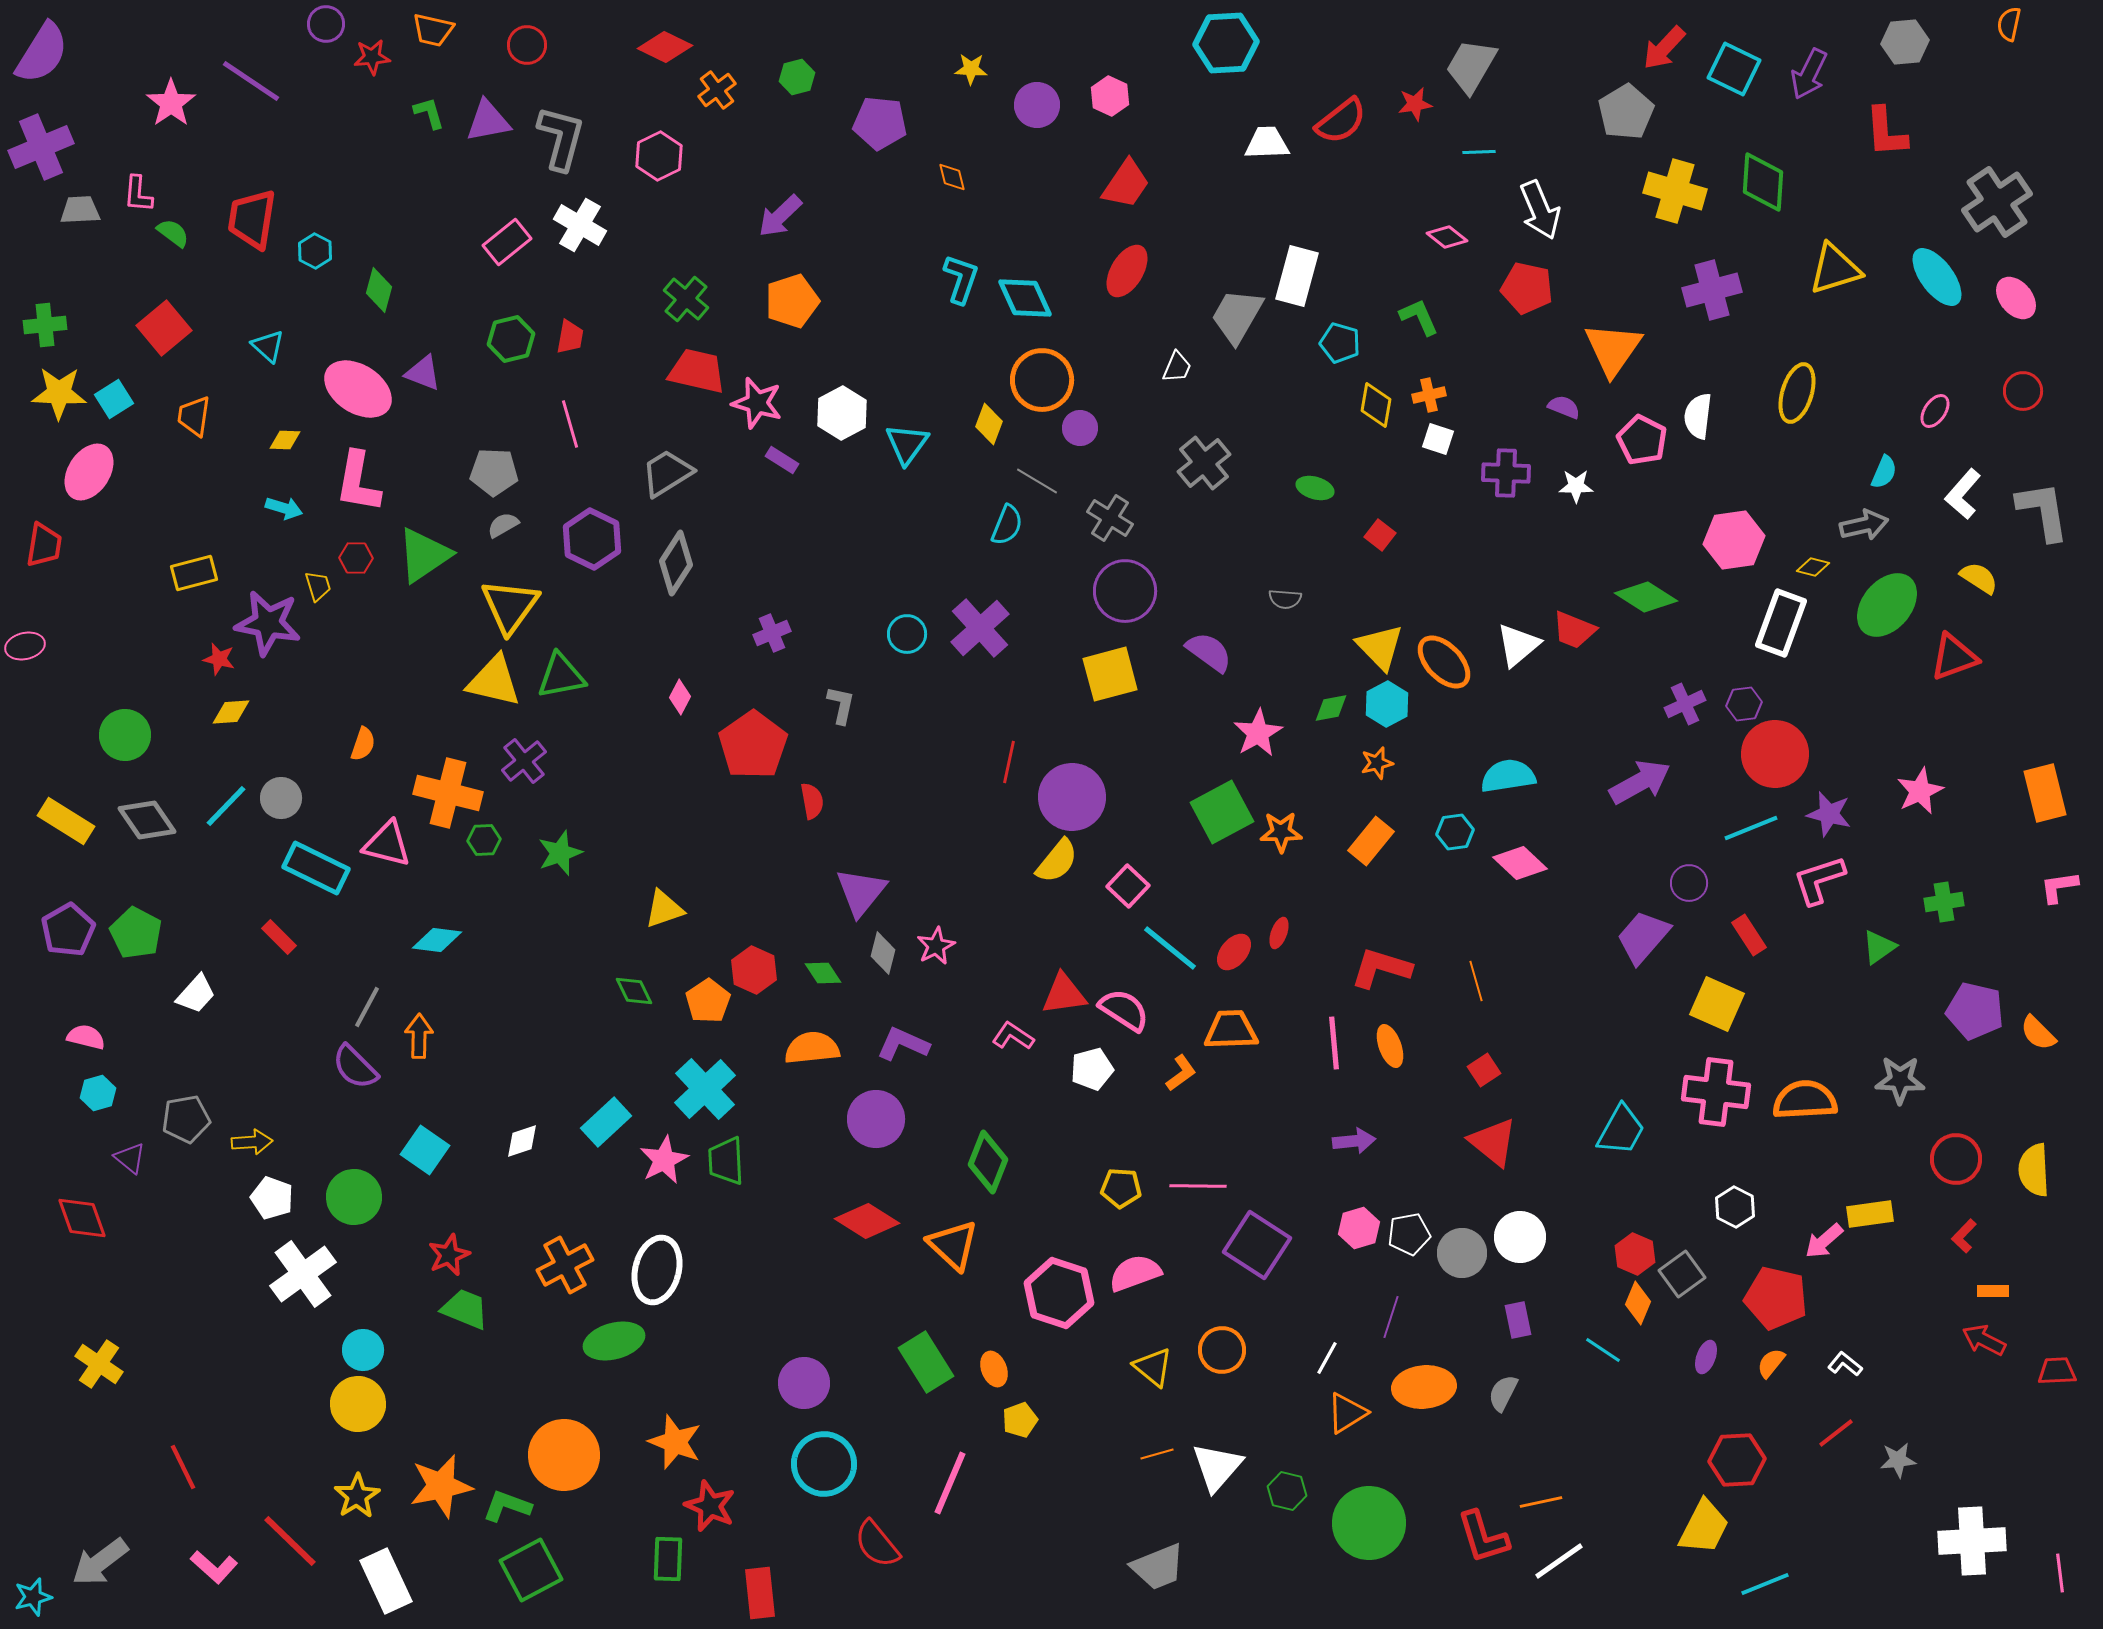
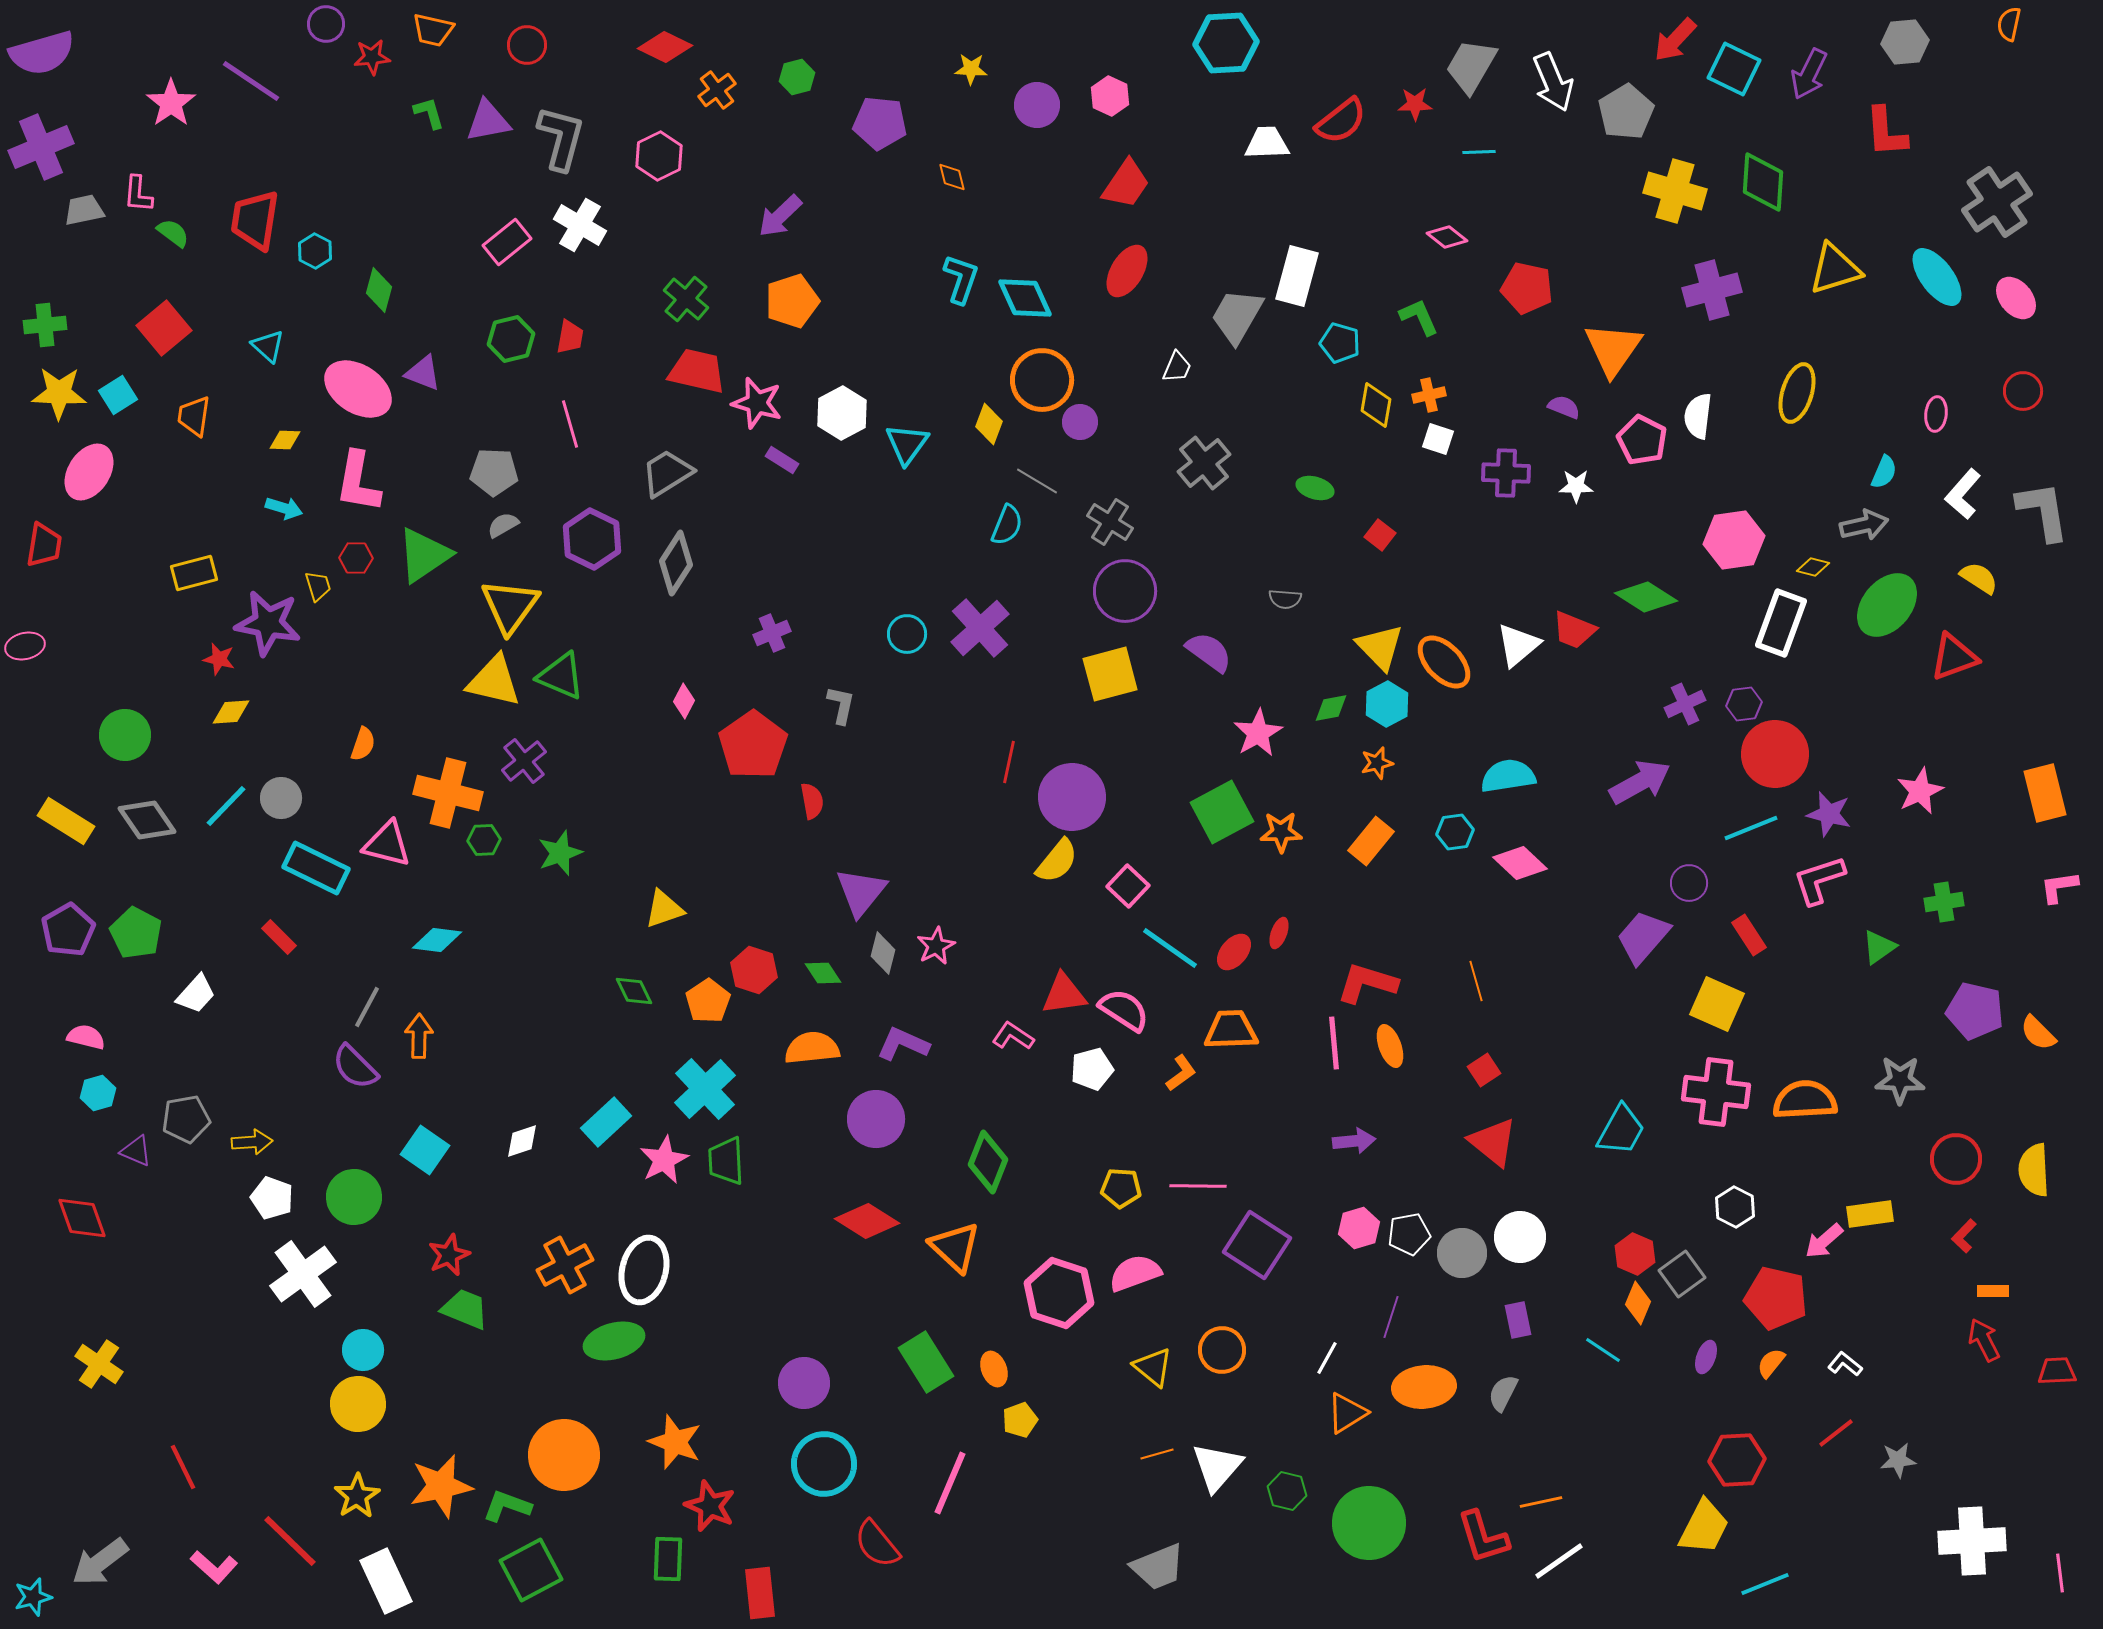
red arrow at (1664, 48): moved 11 px right, 8 px up
purple semicircle at (42, 53): rotated 42 degrees clockwise
red star at (1415, 104): rotated 8 degrees clockwise
gray trapezoid at (80, 210): moved 4 px right; rotated 9 degrees counterclockwise
white arrow at (1540, 210): moved 13 px right, 128 px up
red trapezoid at (252, 219): moved 3 px right, 1 px down
cyan square at (114, 399): moved 4 px right, 4 px up
pink ellipse at (1935, 411): moved 1 px right, 3 px down; rotated 28 degrees counterclockwise
purple circle at (1080, 428): moved 6 px up
gray cross at (1110, 518): moved 4 px down
green triangle at (561, 676): rotated 34 degrees clockwise
pink diamond at (680, 697): moved 4 px right, 4 px down
cyan line at (1170, 948): rotated 4 degrees counterclockwise
red L-shape at (1381, 968): moved 14 px left, 15 px down
red hexagon at (754, 970): rotated 6 degrees counterclockwise
purple triangle at (130, 1158): moved 6 px right, 7 px up; rotated 16 degrees counterclockwise
orange triangle at (953, 1245): moved 2 px right, 2 px down
white ellipse at (657, 1270): moved 13 px left
red arrow at (1984, 1340): rotated 36 degrees clockwise
